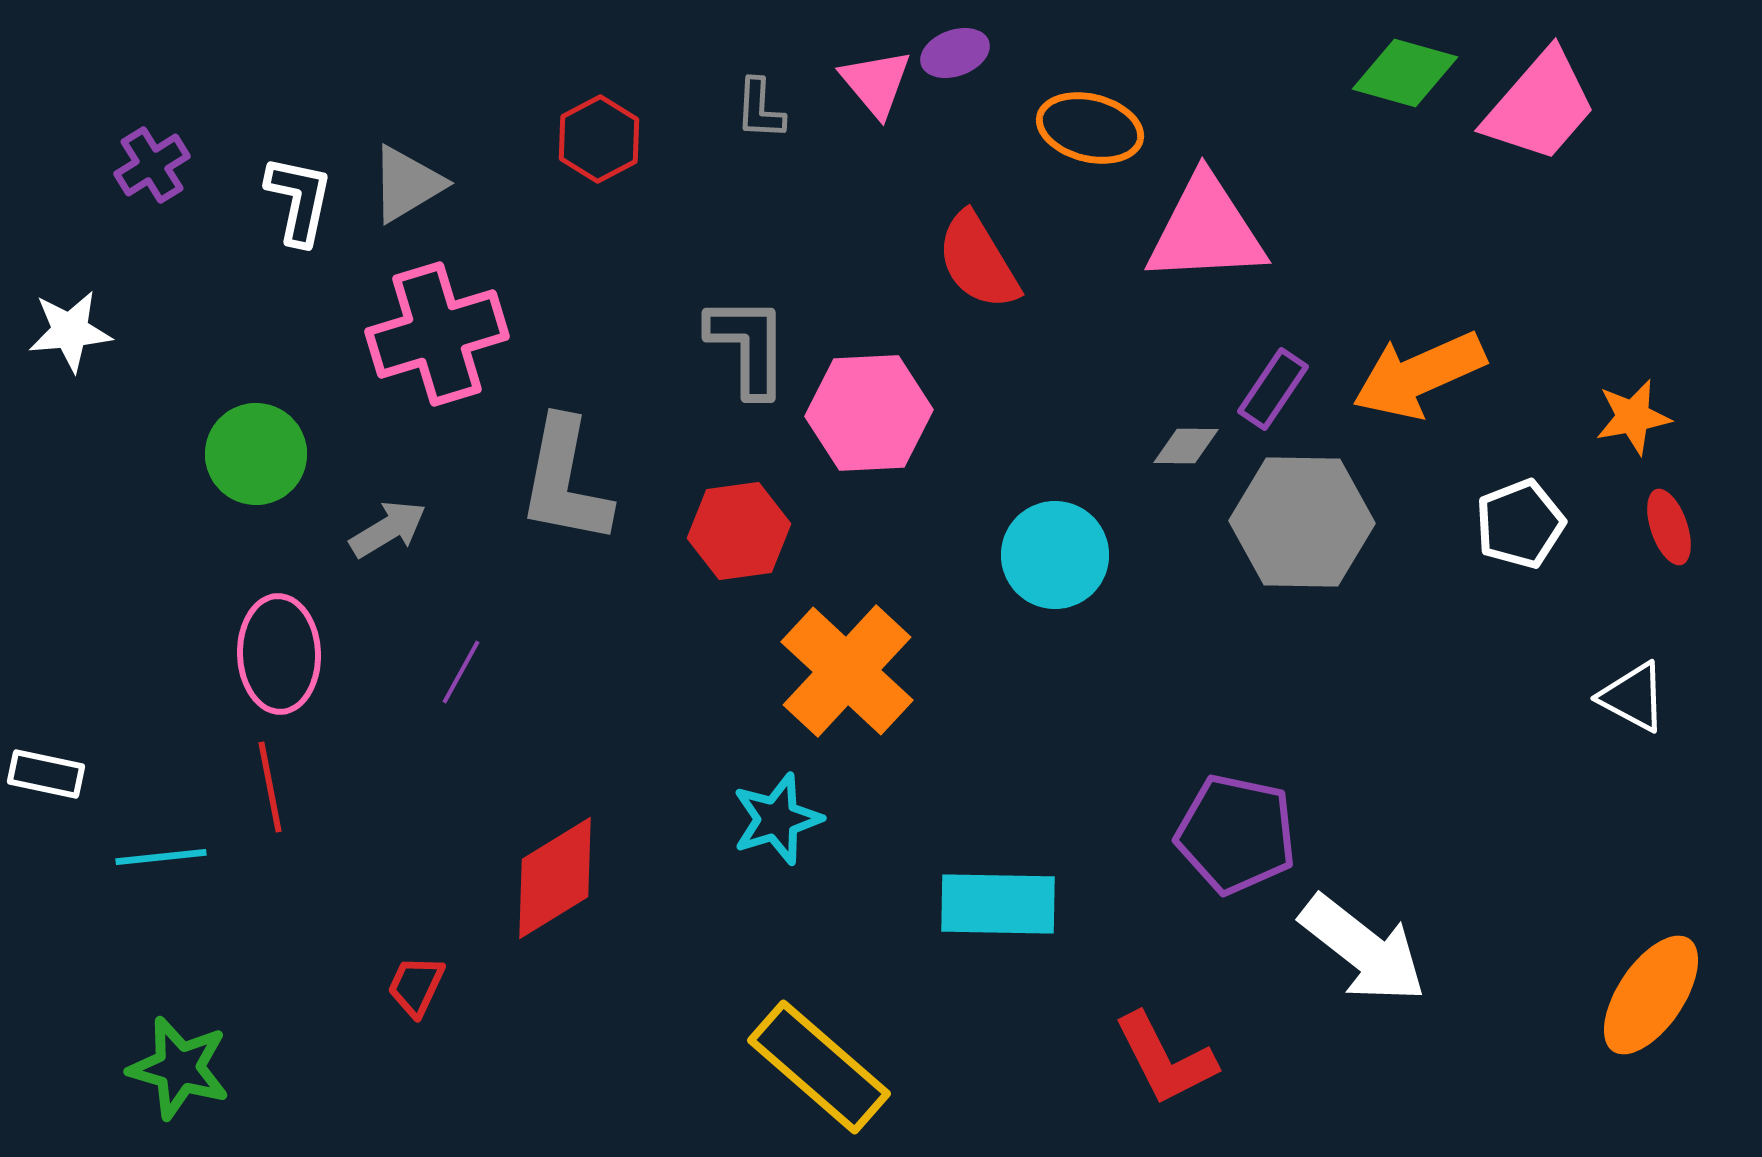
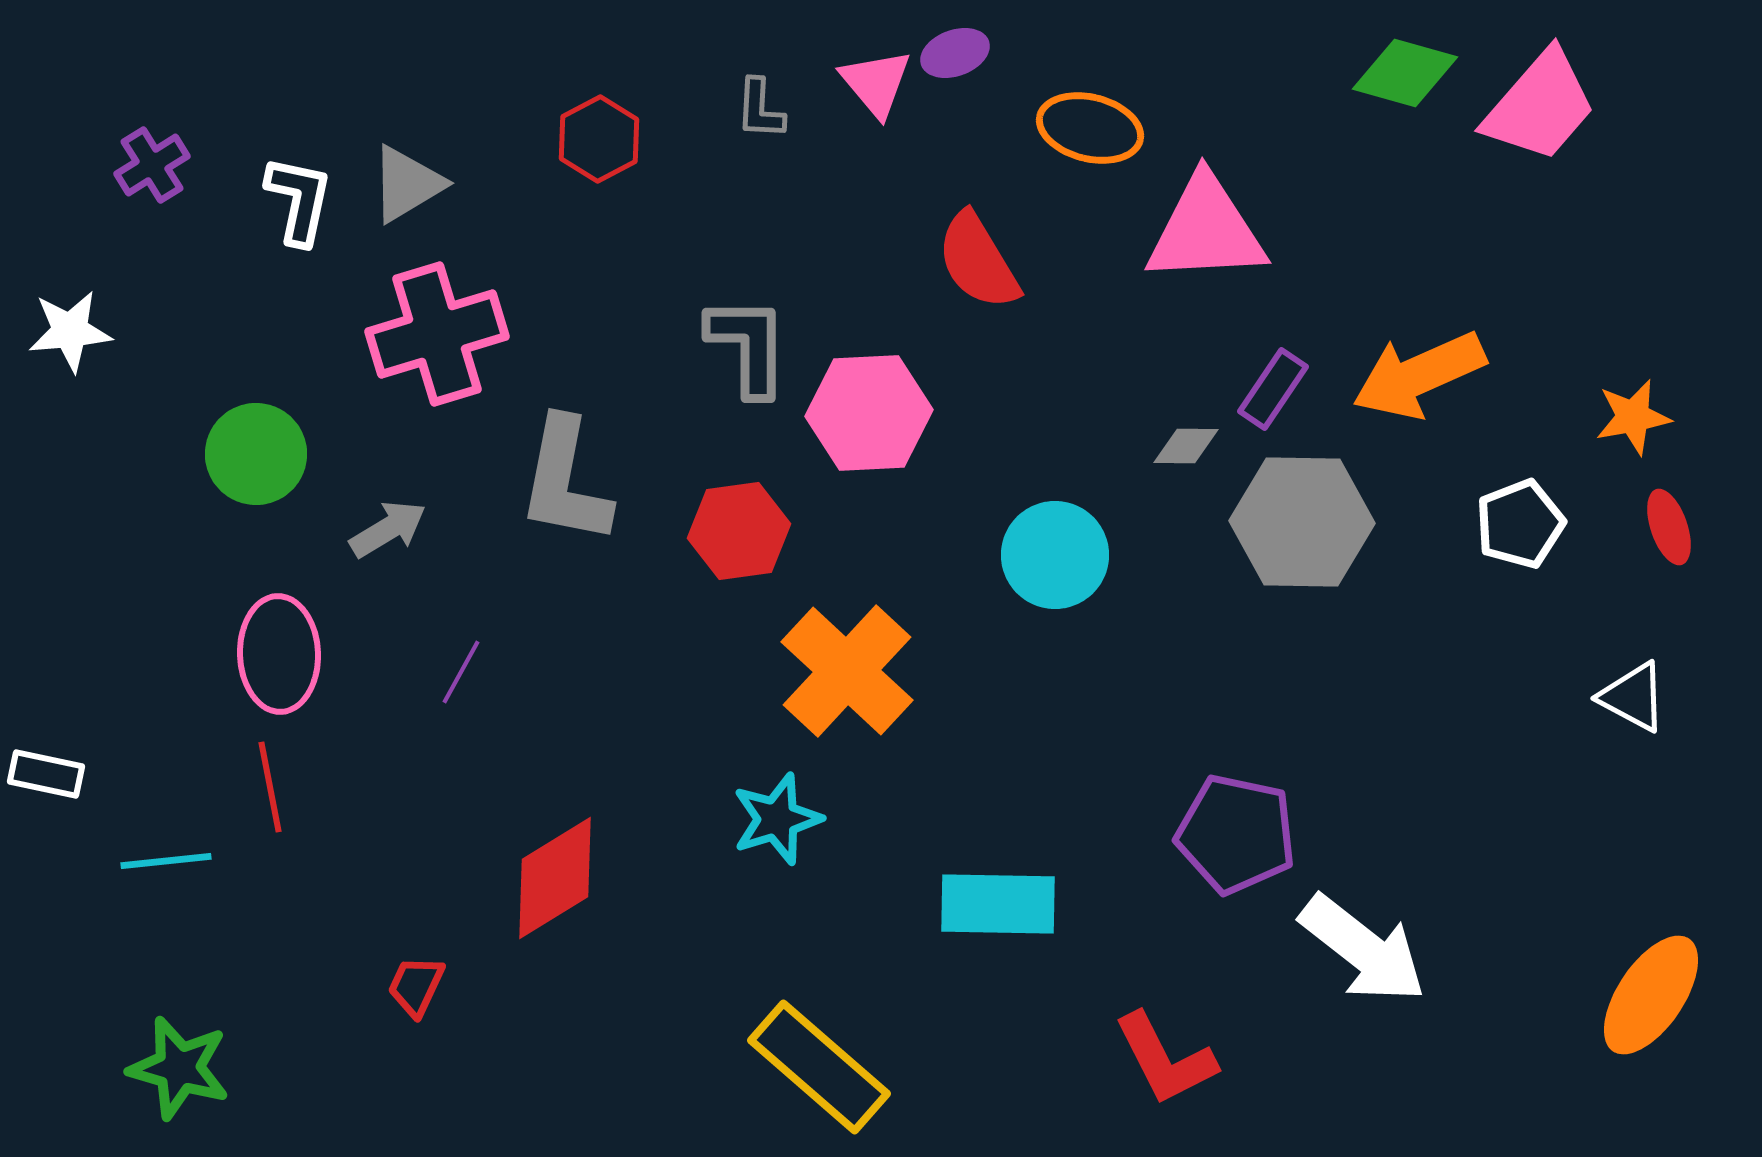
cyan line at (161, 857): moved 5 px right, 4 px down
